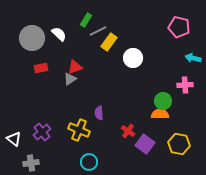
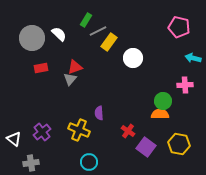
gray triangle: rotated 16 degrees counterclockwise
purple square: moved 1 px right, 3 px down
